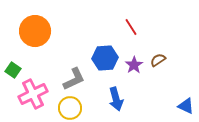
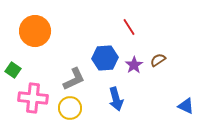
red line: moved 2 px left
pink cross: moved 4 px down; rotated 32 degrees clockwise
